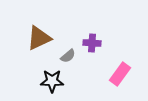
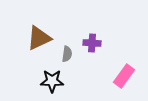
gray semicircle: moved 1 px left, 2 px up; rotated 42 degrees counterclockwise
pink rectangle: moved 4 px right, 2 px down
